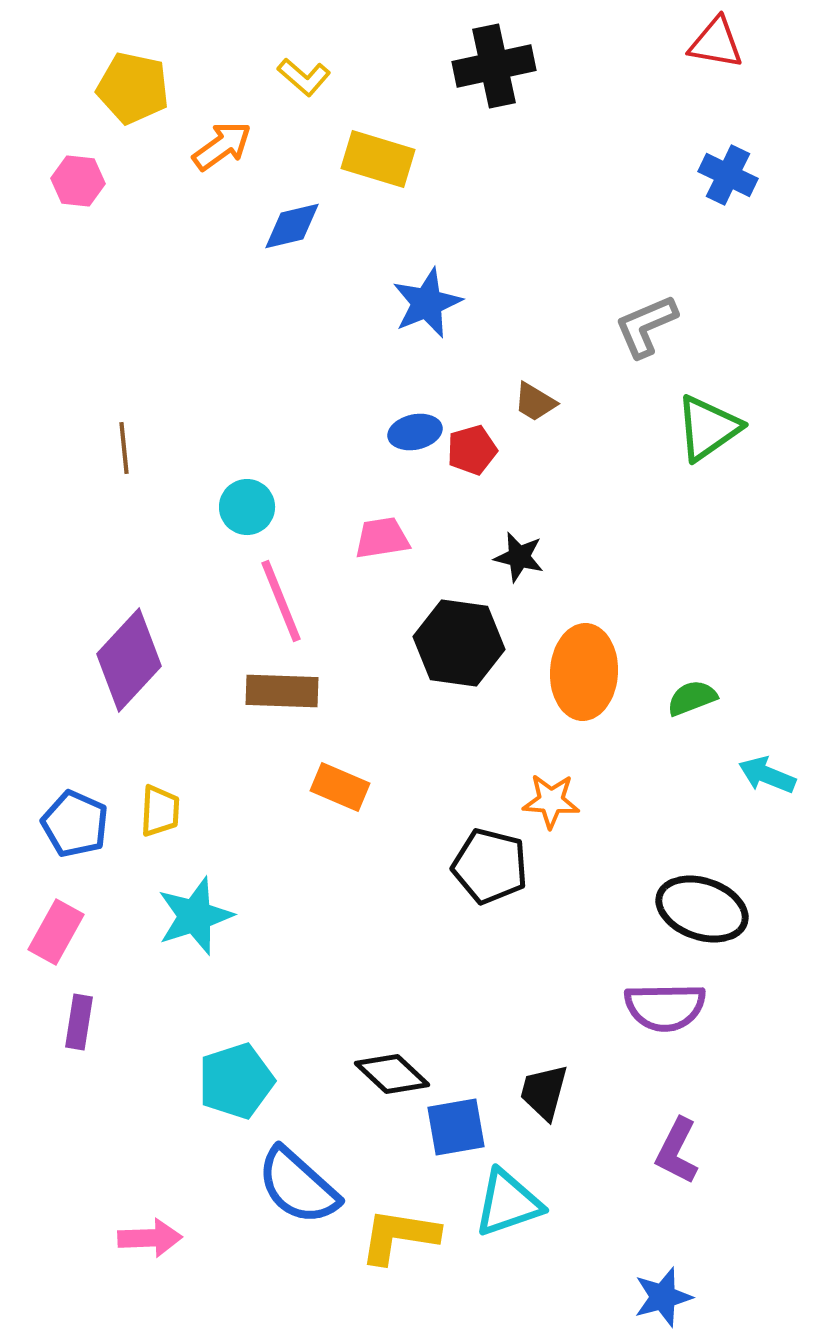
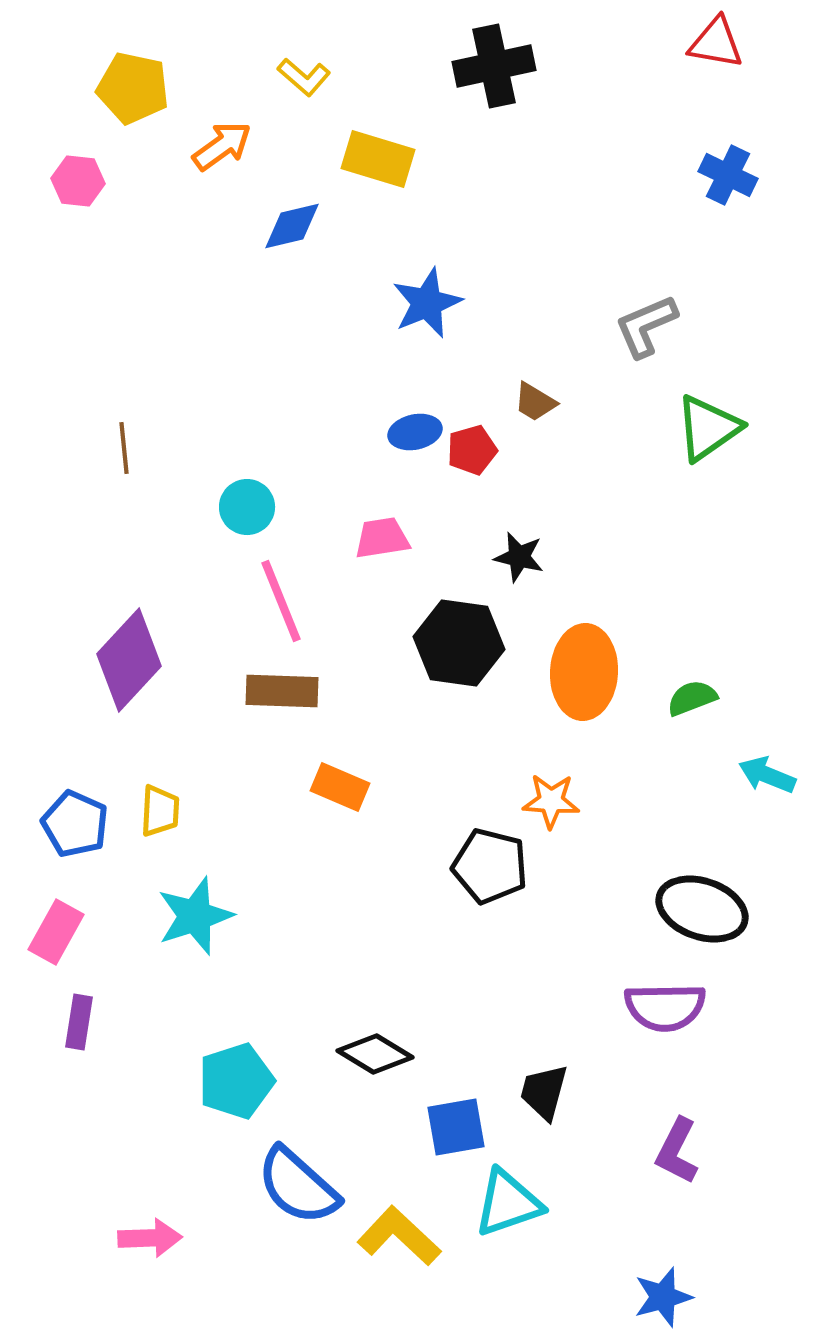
black diamond at (392, 1074): moved 17 px left, 20 px up; rotated 12 degrees counterclockwise
yellow L-shape at (399, 1236): rotated 34 degrees clockwise
